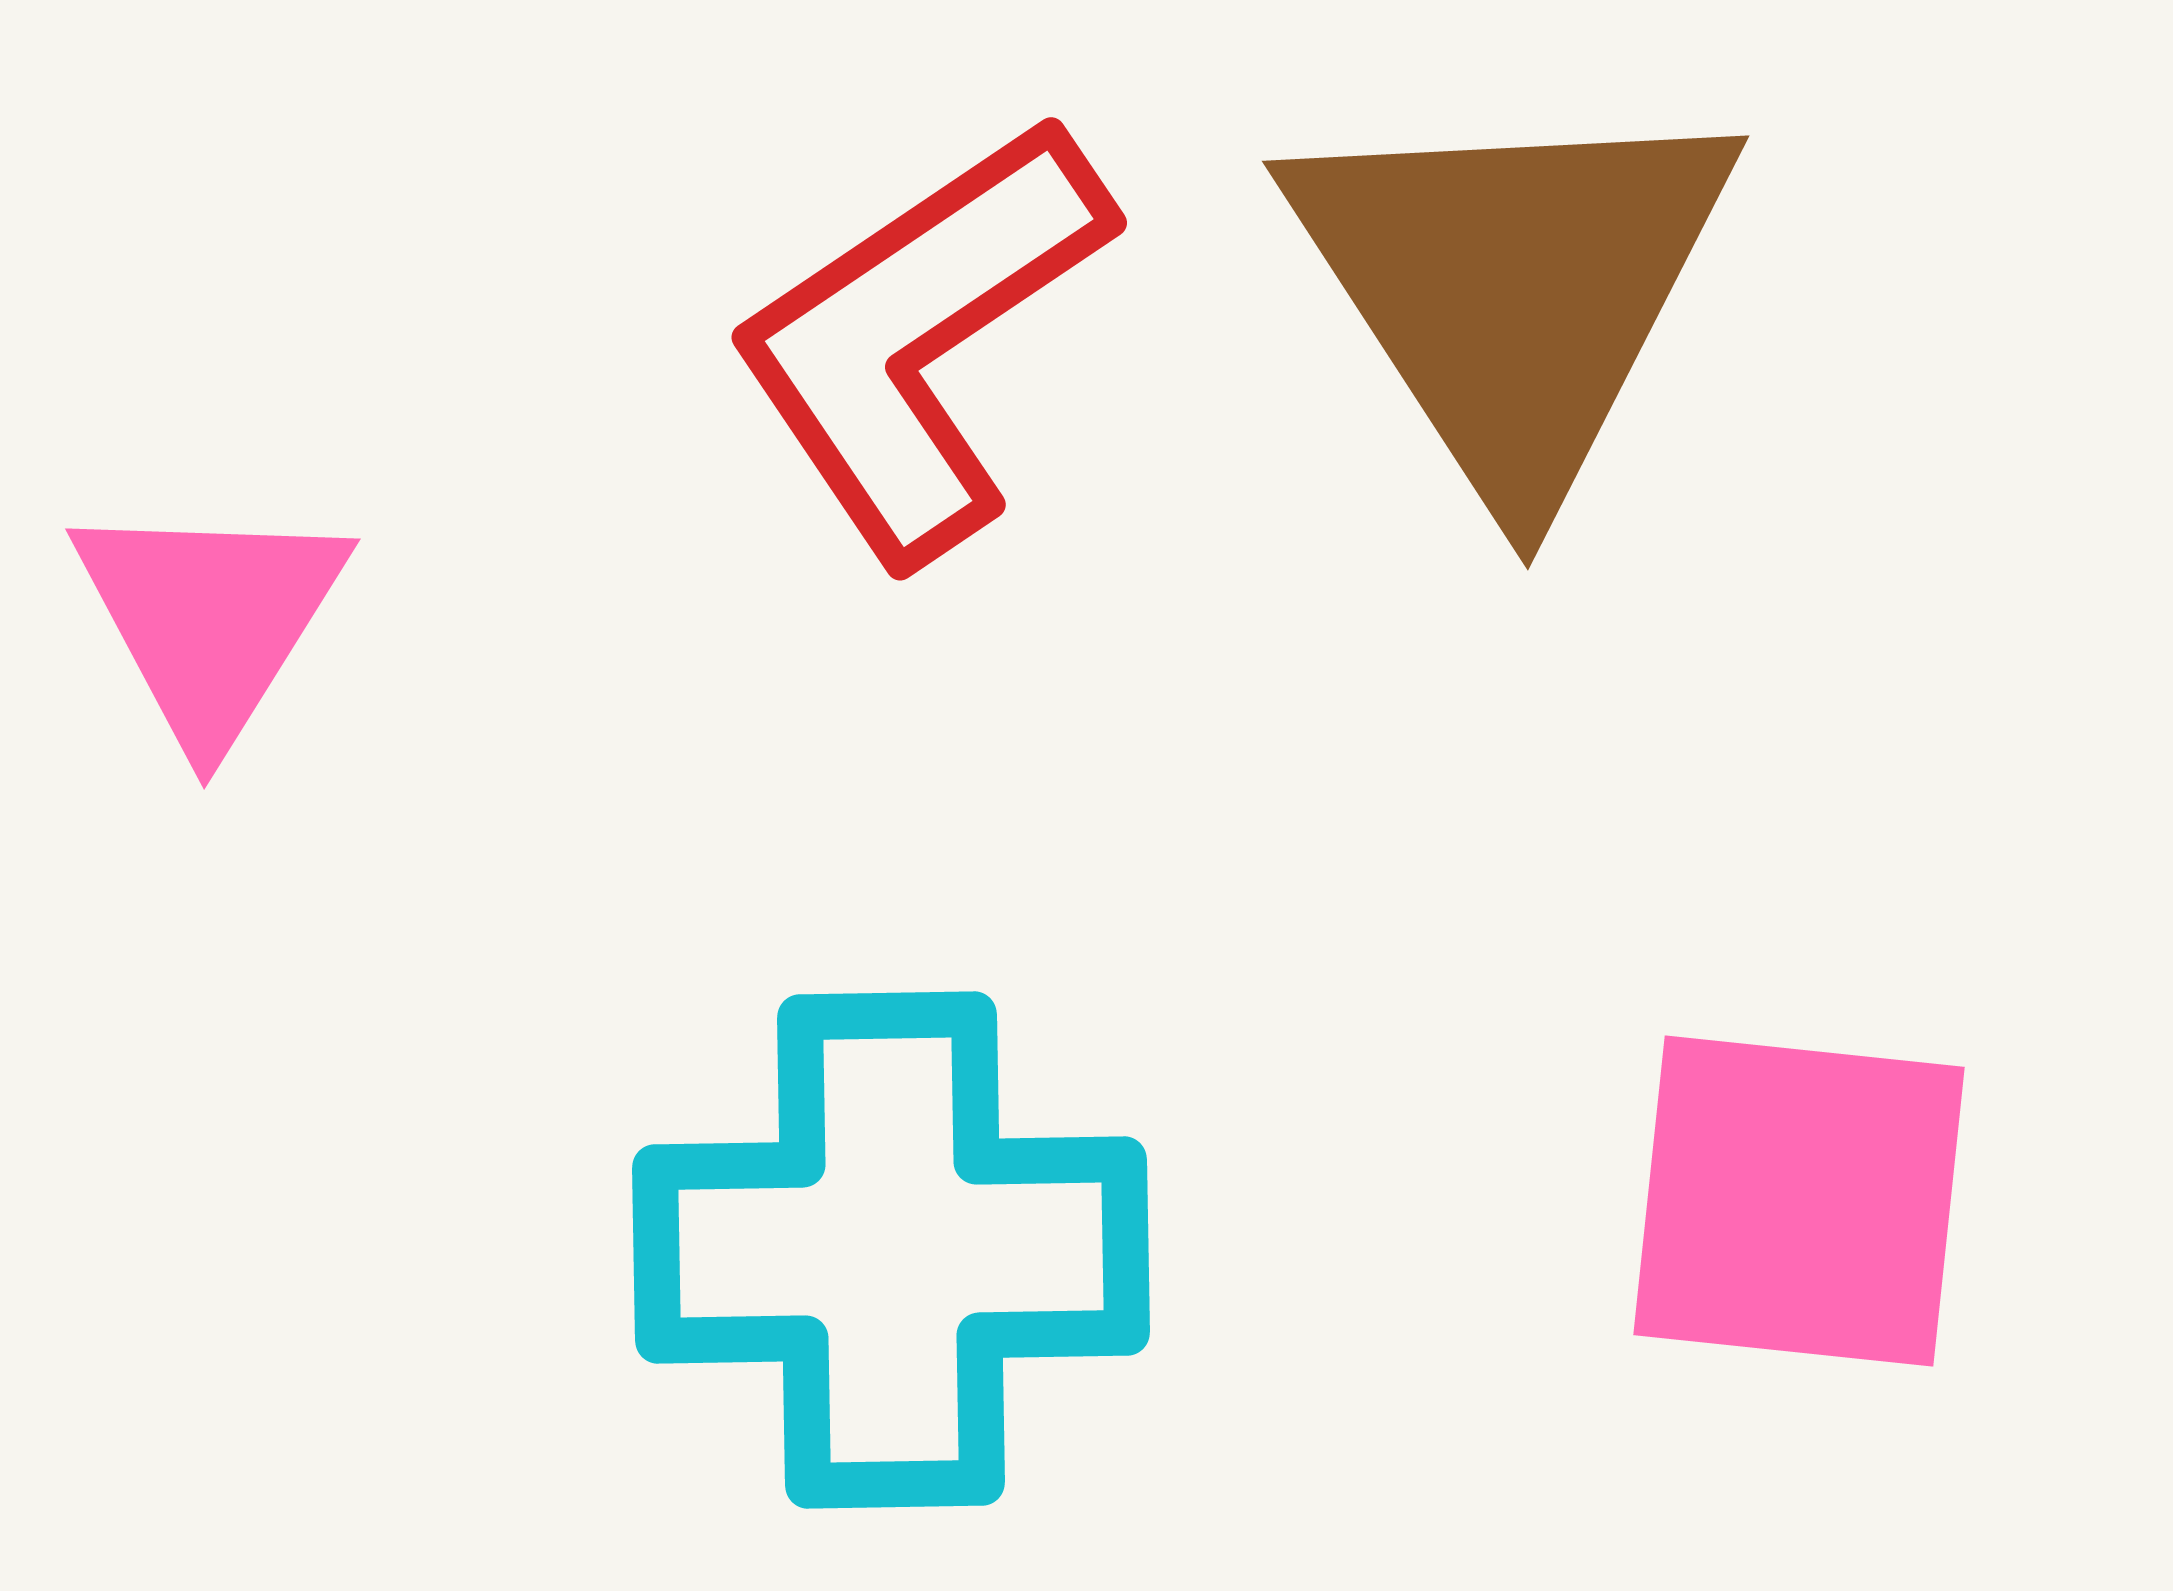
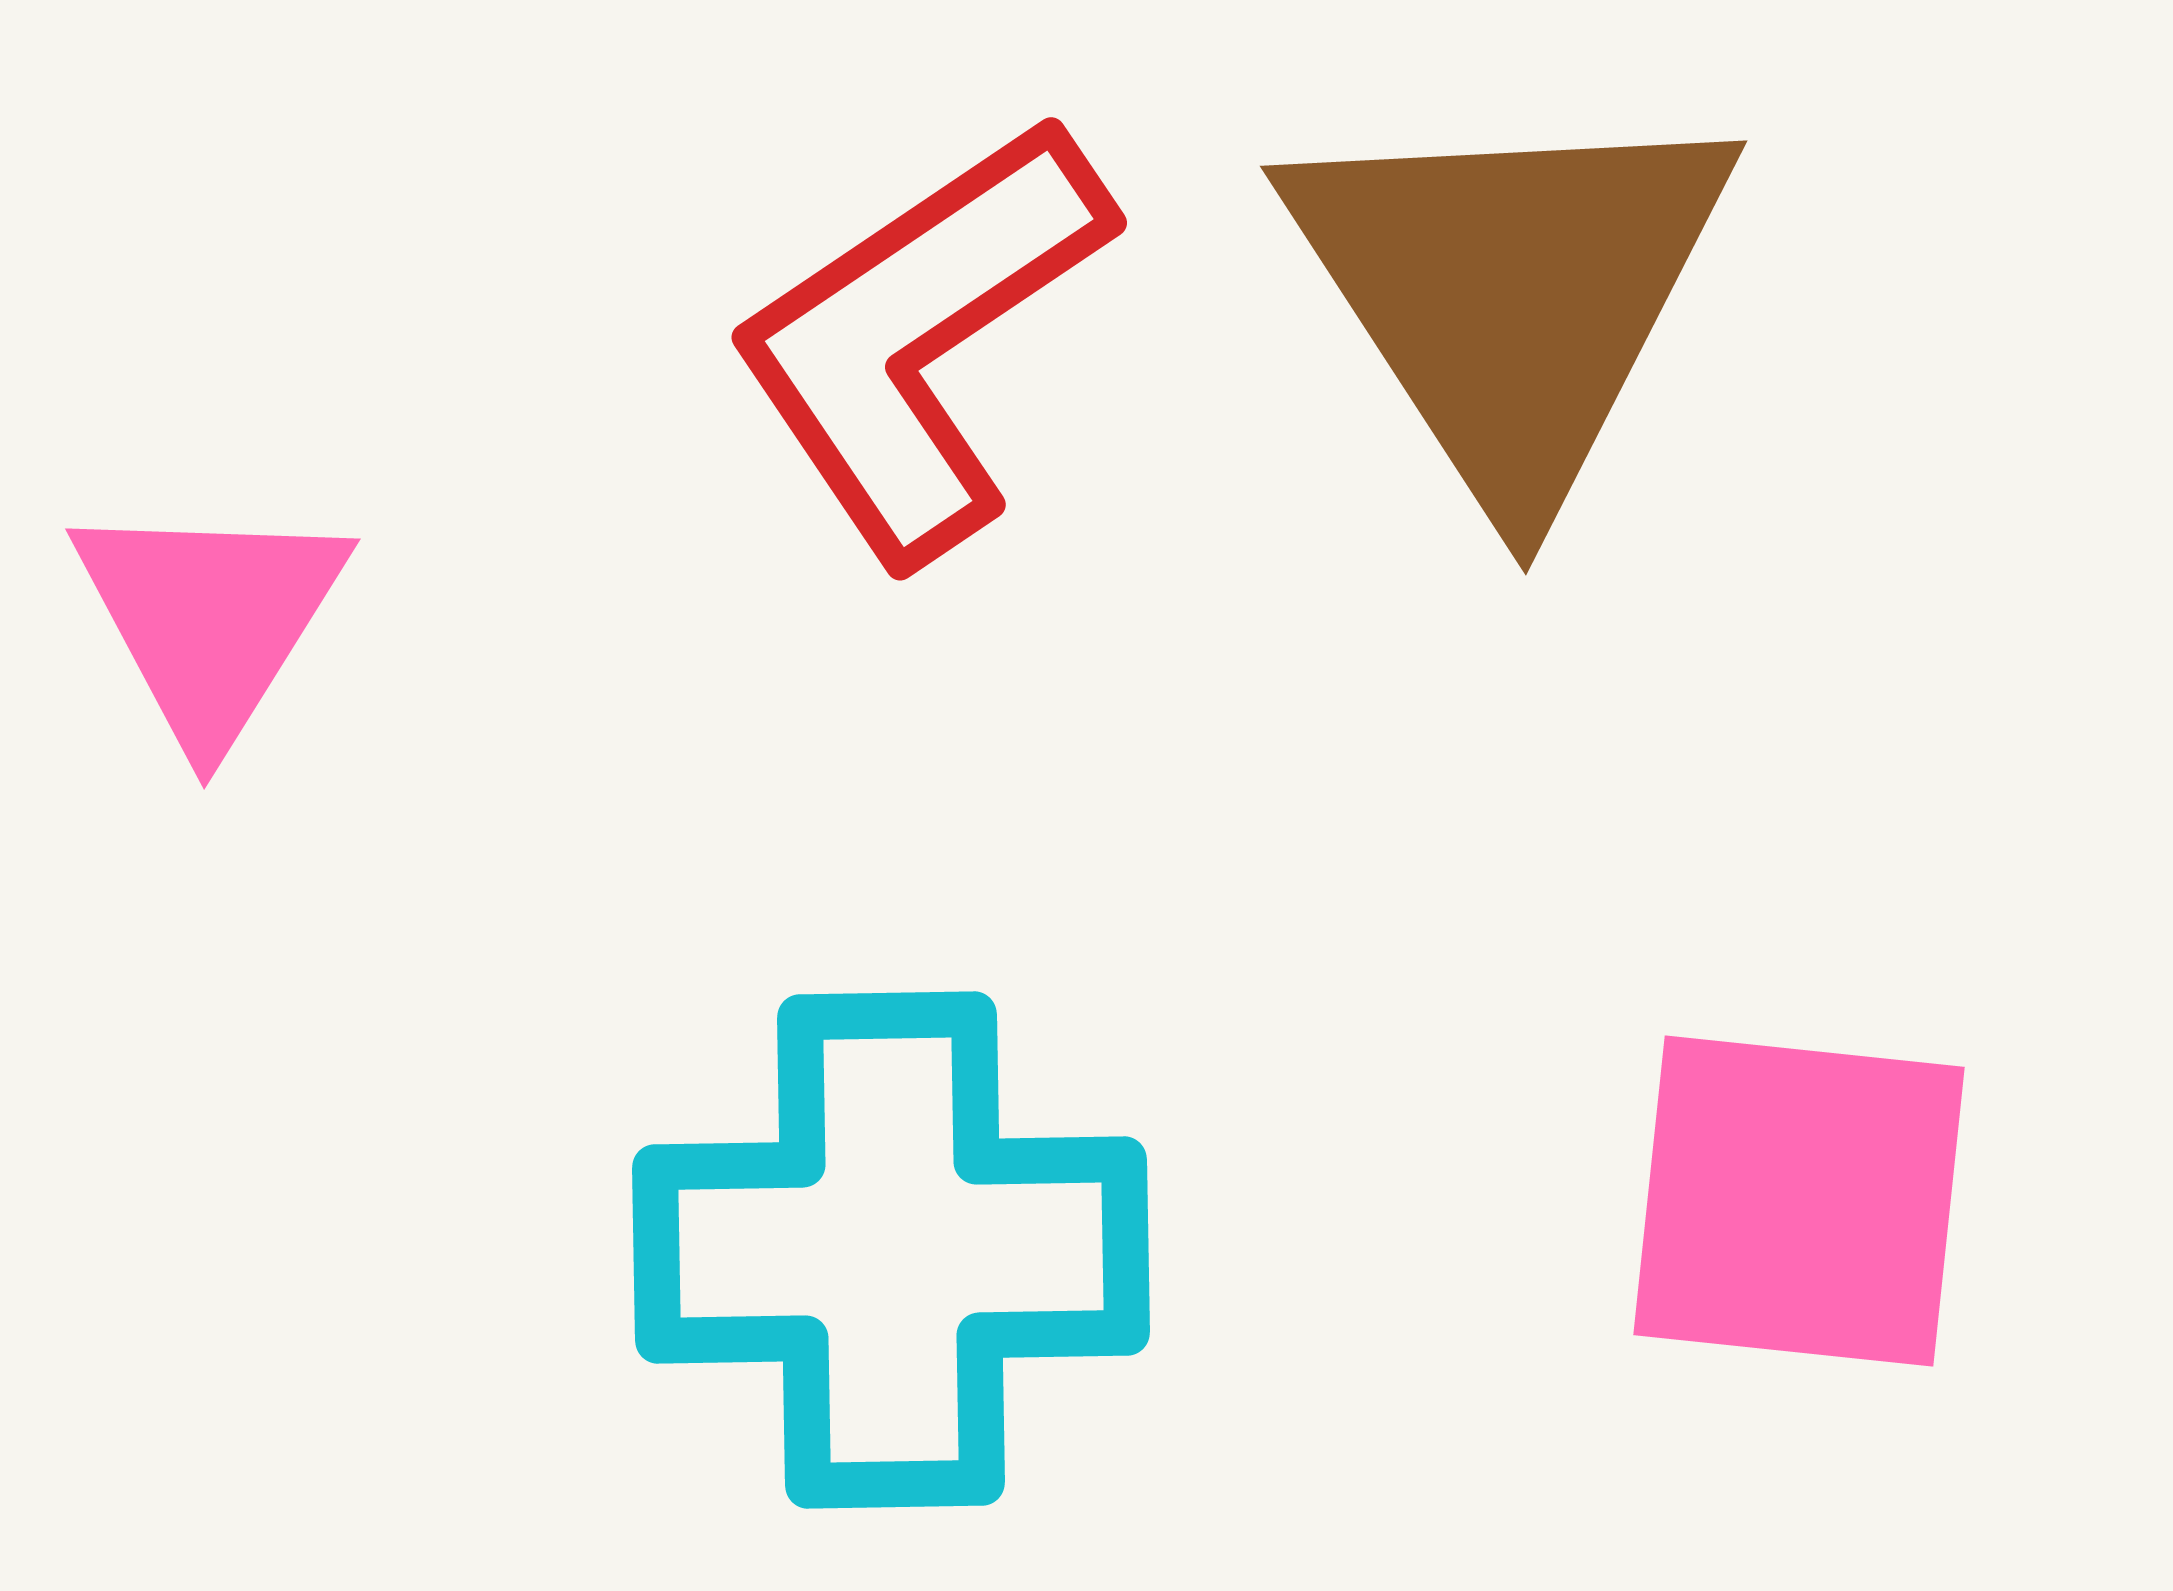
brown triangle: moved 2 px left, 5 px down
